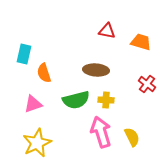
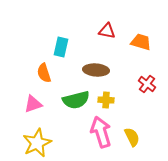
cyan rectangle: moved 37 px right, 7 px up
